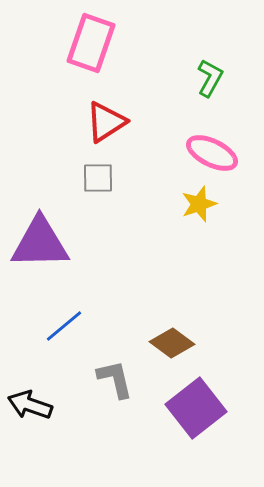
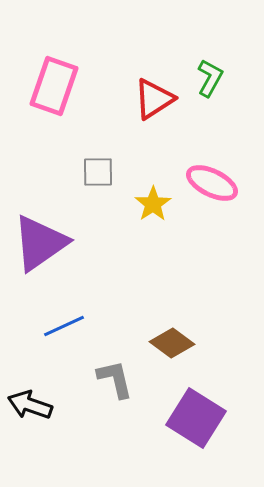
pink rectangle: moved 37 px left, 43 px down
red triangle: moved 48 px right, 23 px up
pink ellipse: moved 30 px down
gray square: moved 6 px up
yellow star: moved 46 px left; rotated 15 degrees counterclockwise
purple triangle: rotated 34 degrees counterclockwise
blue line: rotated 15 degrees clockwise
purple square: moved 10 px down; rotated 20 degrees counterclockwise
